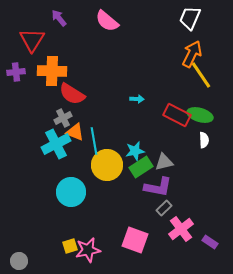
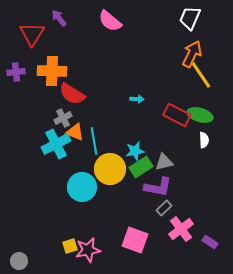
pink semicircle: moved 3 px right
red triangle: moved 6 px up
yellow circle: moved 3 px right, 4 px down
cyan circle: moved 11 px right, 5 px up
